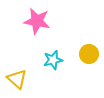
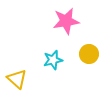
pink star: moved 29 px right; rotated 20 degrees counterclockwise
